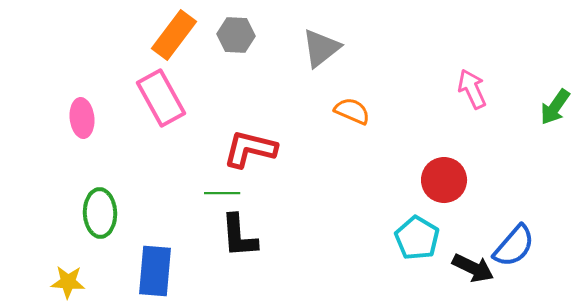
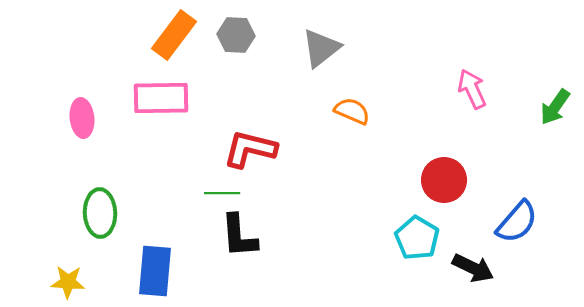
pink rectangle: rotated 62 degrees counterclockwise
blue semicircle: moved 3 px right, 24 px up
